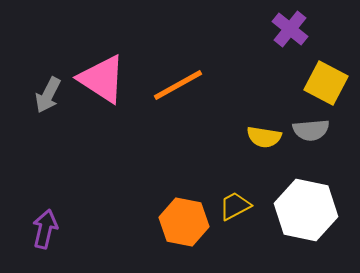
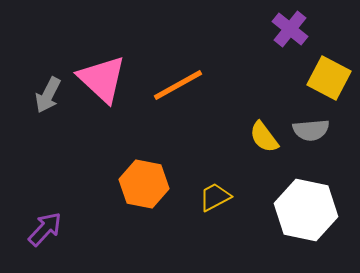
pink triangle: rotated 10 degrees clockwise
yellow square: moved 3 px right, 5 px up
yellow semicircle: rotated 44 degrees clockwise
yellow trapezoid: moved 20 px left, 9 px up
orange hexagon: moved 40 px left, 38 px up
purple arrow: rotated 30 degrees clockwise
